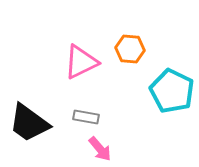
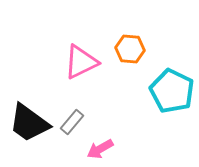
gray rectangle: moved 14 px left, 5 px down; rotated 60 degrees counterclockwise
pink arrow: rotated 100 degrees clockwise
